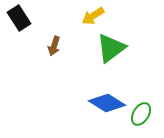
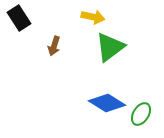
yellow arrow: moved 1 px down; rotated 135 degrees counterclockwise
green triangle: moved 1 px left, 1 px up
